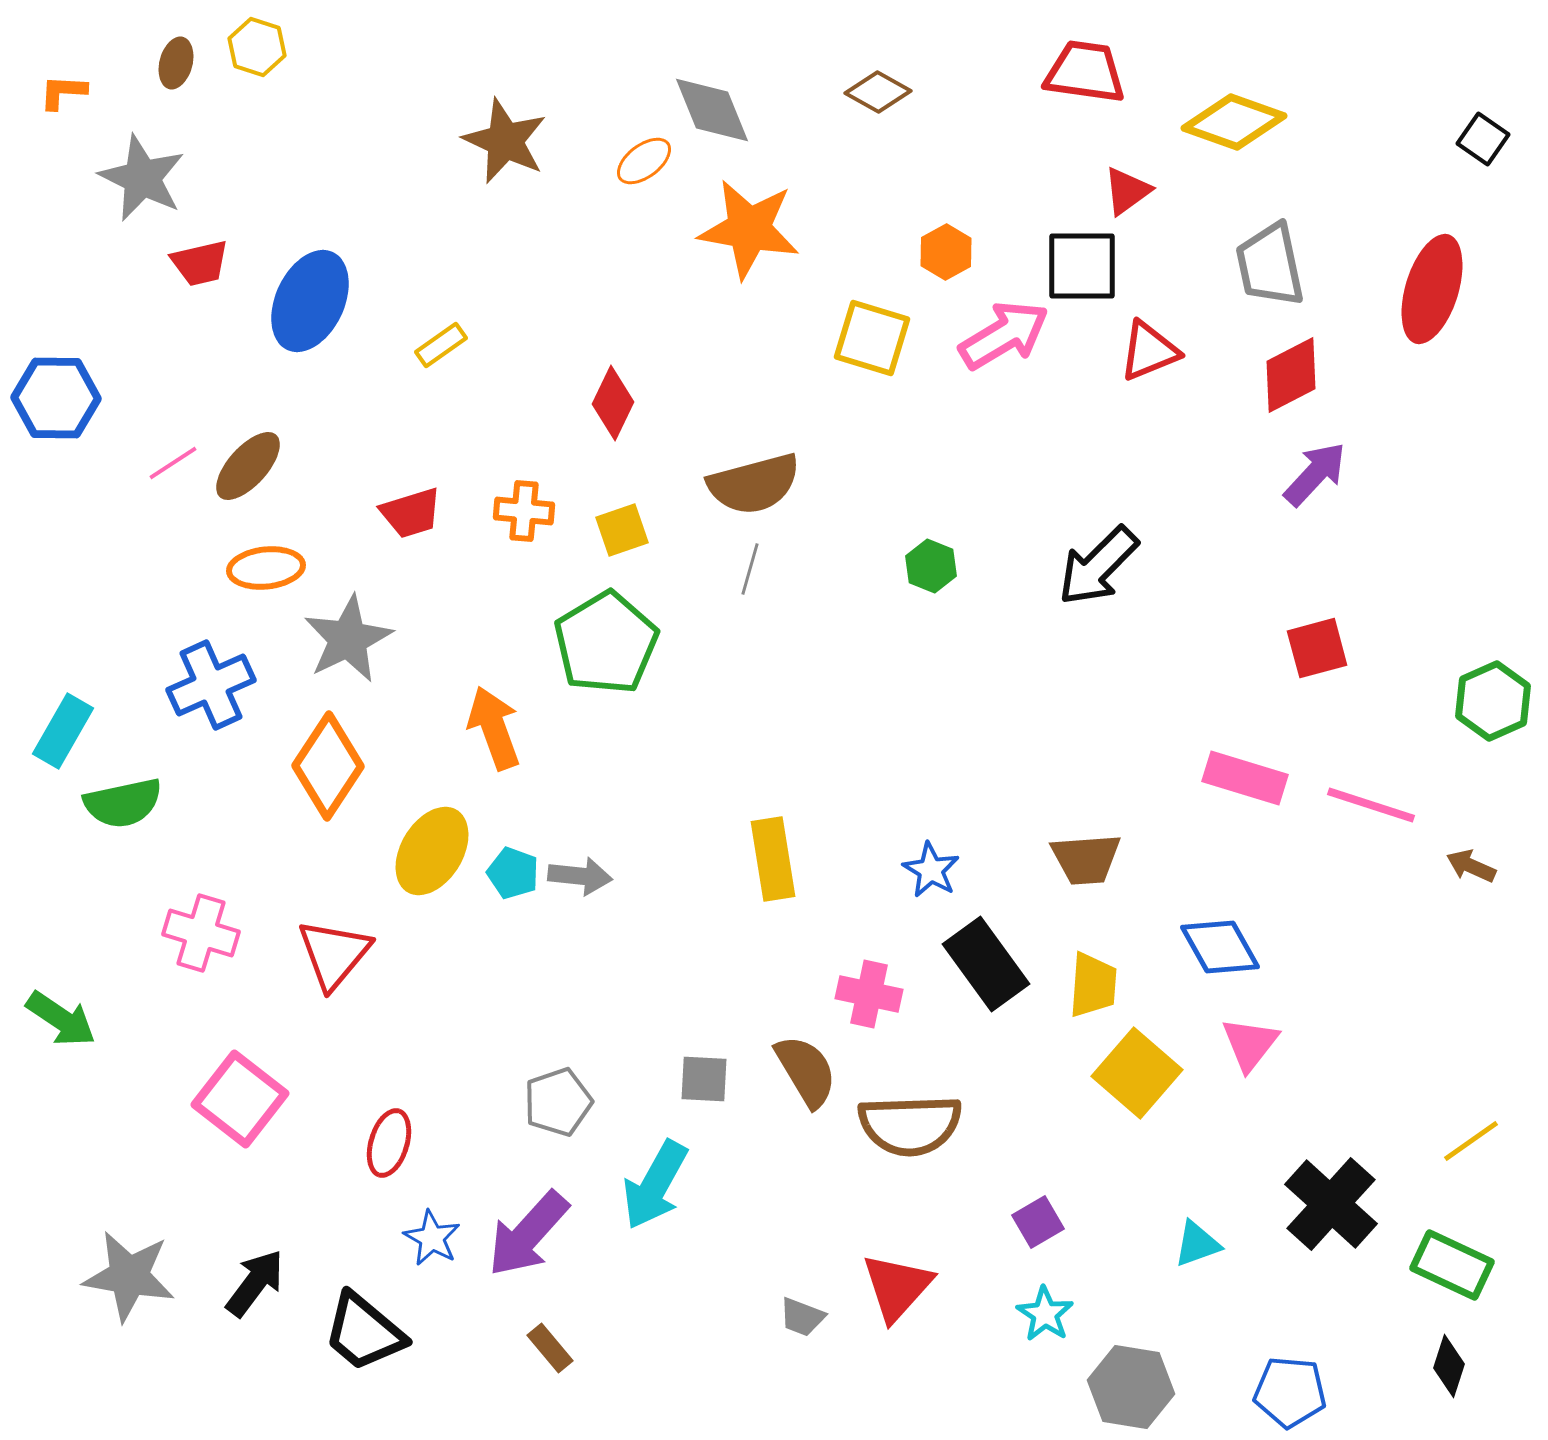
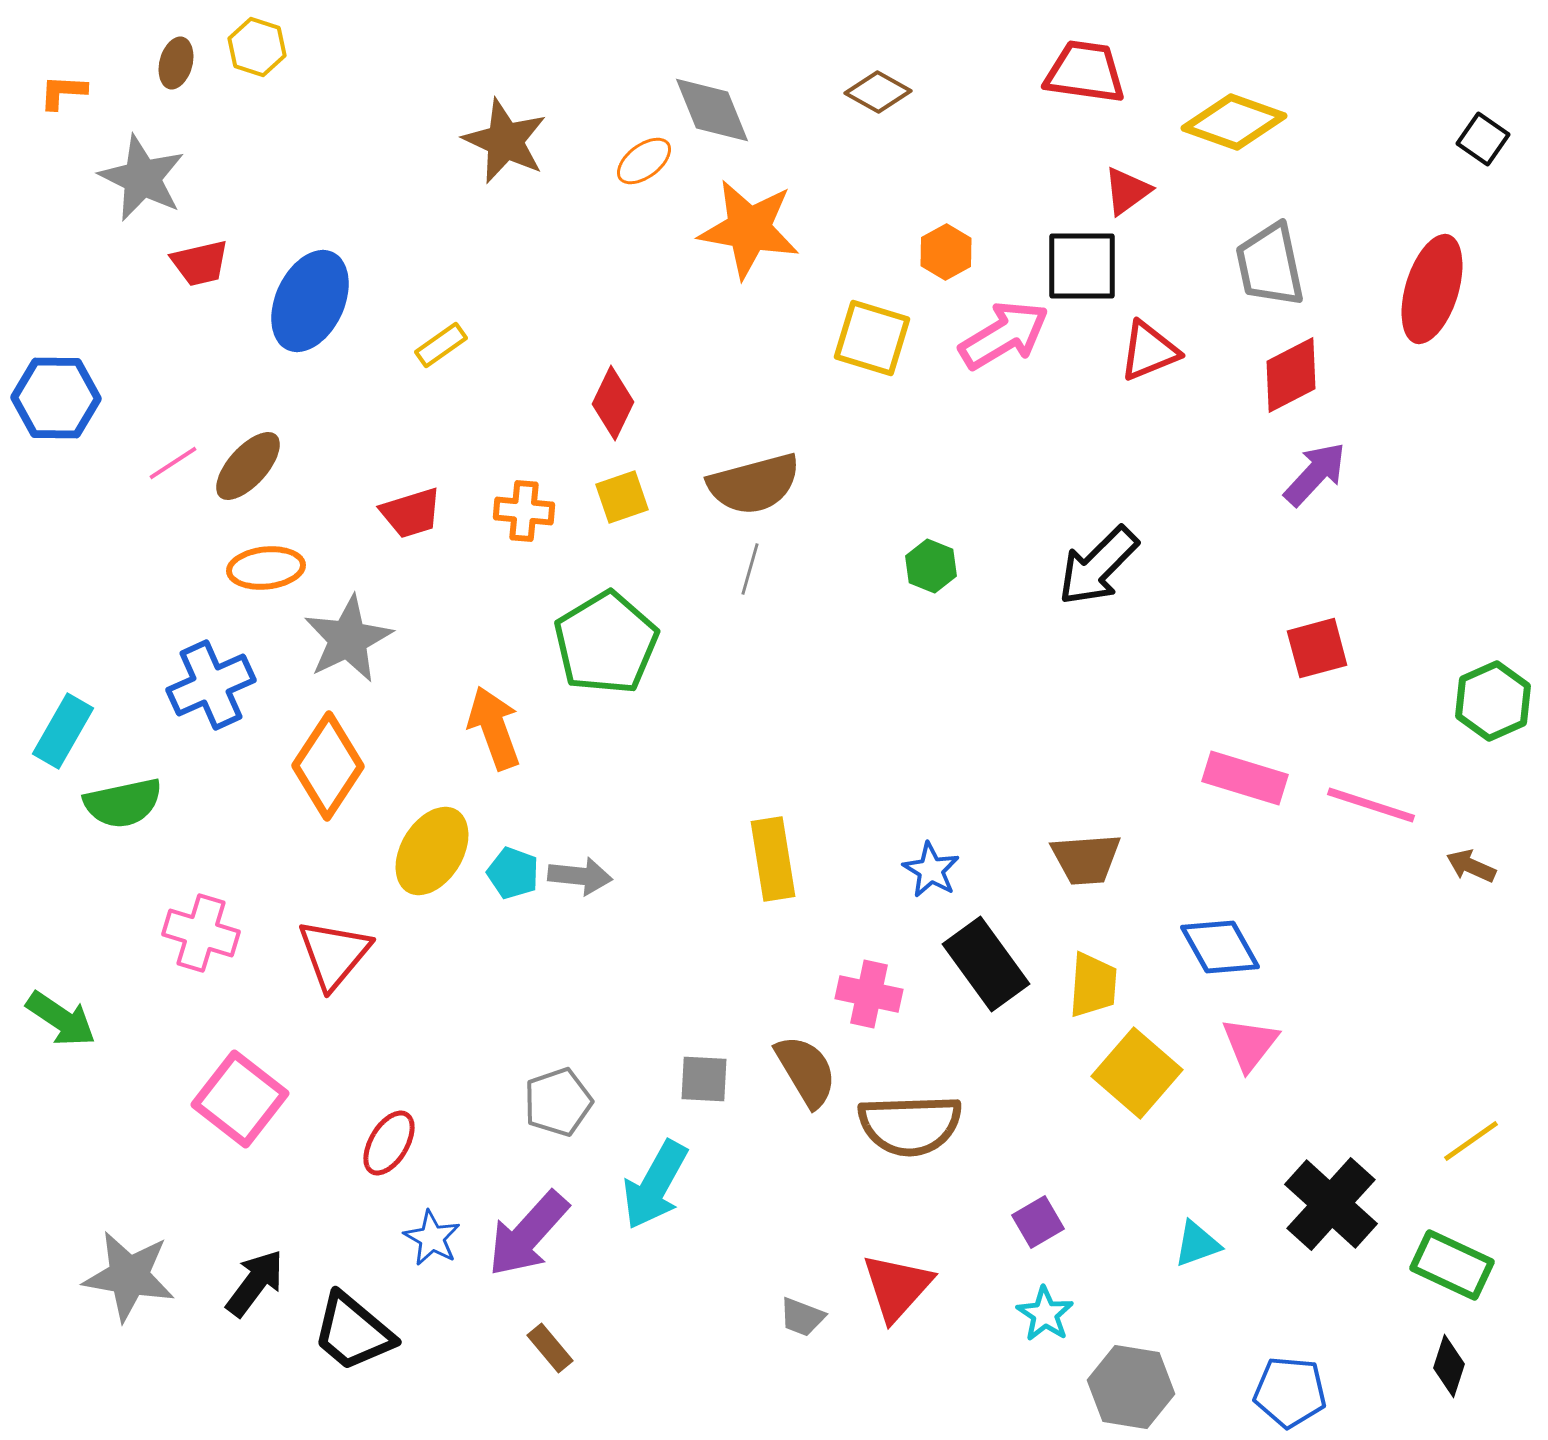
yellow square at (622, 530): moved 33 px up
red ellipse at (389, 1143): rotated 14 degrees clockwise
black trapezoid at (364, 1332): moved 11 px left
